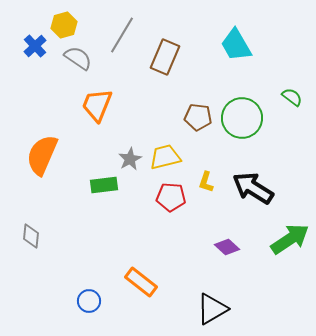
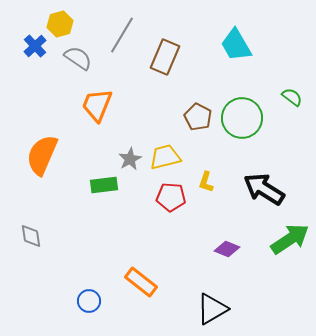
yellow hexagon: moved 4 px left, 1 px up
brown pentagon: rotated 20 degrees clockwise
black arrow: moved 11 px right, 1 px down
gray diamond: rotated 15 degrees counterclockwise
purple diamond: moved 2 px down; rotated 20 degrees counterclockwise
